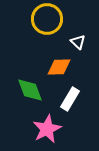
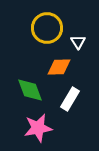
yellow circle: moved 9 px down
white triangle: rotated 14 degrees clockwise
pink star: moved 9 px left, 1 px up; rotated 16 degrees clockwise
